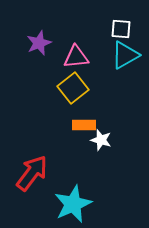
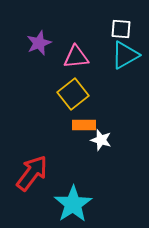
yellow square: moved 6 px down
cyan star: rotated 9 degrees counterclockwise
